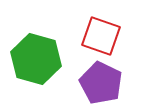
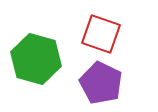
red square: moved 2 px up
